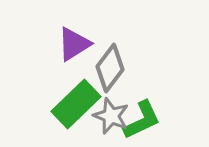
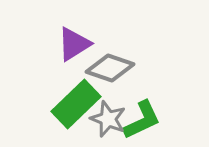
gray diamond: rotated 72 degrees clockwise
gray star: moved 3 px left, 3 px down
